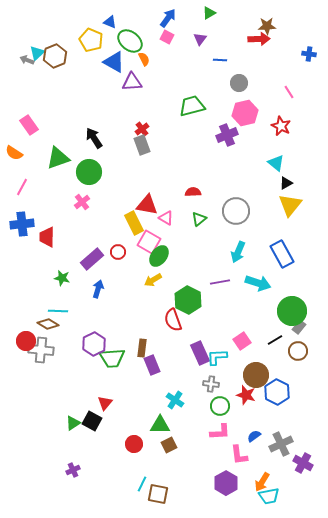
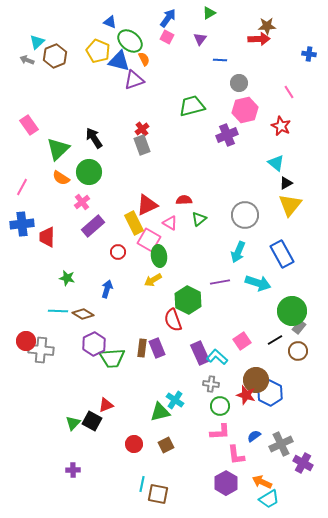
yellow pentagon at (91, 40): moved 7 px right, 11 px down
cyan triangle at (37, 53): moved 11 px up
blue triangle at (114, 62): moved 5 px right, 1 px up; rotated 15 degrees counterclockwise
purple triangle at (132, 82): moved 2 px right, 2 px up; rotated 15 degrees counterclockwise
pink hexagon at (245, 113): moved 3 px up
orange semicircle at (14, 153): moved 47 px right, 25 px down
green triangle at (58, 158): moved 9 px up; rotated 25 degrees counterclockwise
red semicircle at (193, 192): moved 9 px left, 8 px down
red triangle at (147, 205): rotated 35 degrees counterclockwise
gray circle at (236, 211): moved 9 px right, 4 px down
pink triangle at (166, 218): moved 4 px right, 5 px down
pink square at (149, 242): moved 2 px up
green ellipse at (159, 256): rotated 45 degrees counterclockwise
purple rectangle at (92, 259): moved 1 px right, 33 px up
green star at (62, 278): moved 5 px right
blue arrow at (98, 289): moved 9 px right
brown diamond at (48, 324): moved 35 px right, 10 px up
cyan L-shape at (217, 357): rotated 45 degrees clockwise
purple rectangle at (152, 365): moved 5 px right, 17 px up
brown circle at (256, 375): moved 5 px down
blue hexagon at (277, 392): moved 7 px left, 1 px down
red triangle at (105, 403): moved 1 px right, 2 px down; rotated 28 degrees clockwise
green triangle at (73, 423): rotated 14 degrees counterclockwise
green triangle at (160, 425): moved 13 px up; rotated 15 degrees counterclockwise
brown square at (169, 445): moved 3 px left
pink L-shape at (239, 455): moved 3 px left
purple cross at (73, 470): rotated 24 degrees clockwise
orange arrow at (262, 482): rotated 84 degrees clockwise
cyan line at (142, 484): rotated 14 degrees counterclockwise
cyan trapezoid at (269, 496): moved 3 px down; rotated 20 degrees counterclockwise
